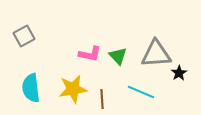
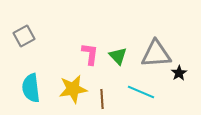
pink L-shape: rotated 95 degrees counterclockwise
